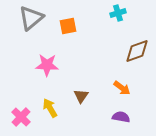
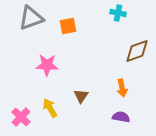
cyan cross: rotated 28 degrees clockwise
gray triangle: rotated 20 degrees clockwise
orange arrow: rotated 42 degrees clockwise
